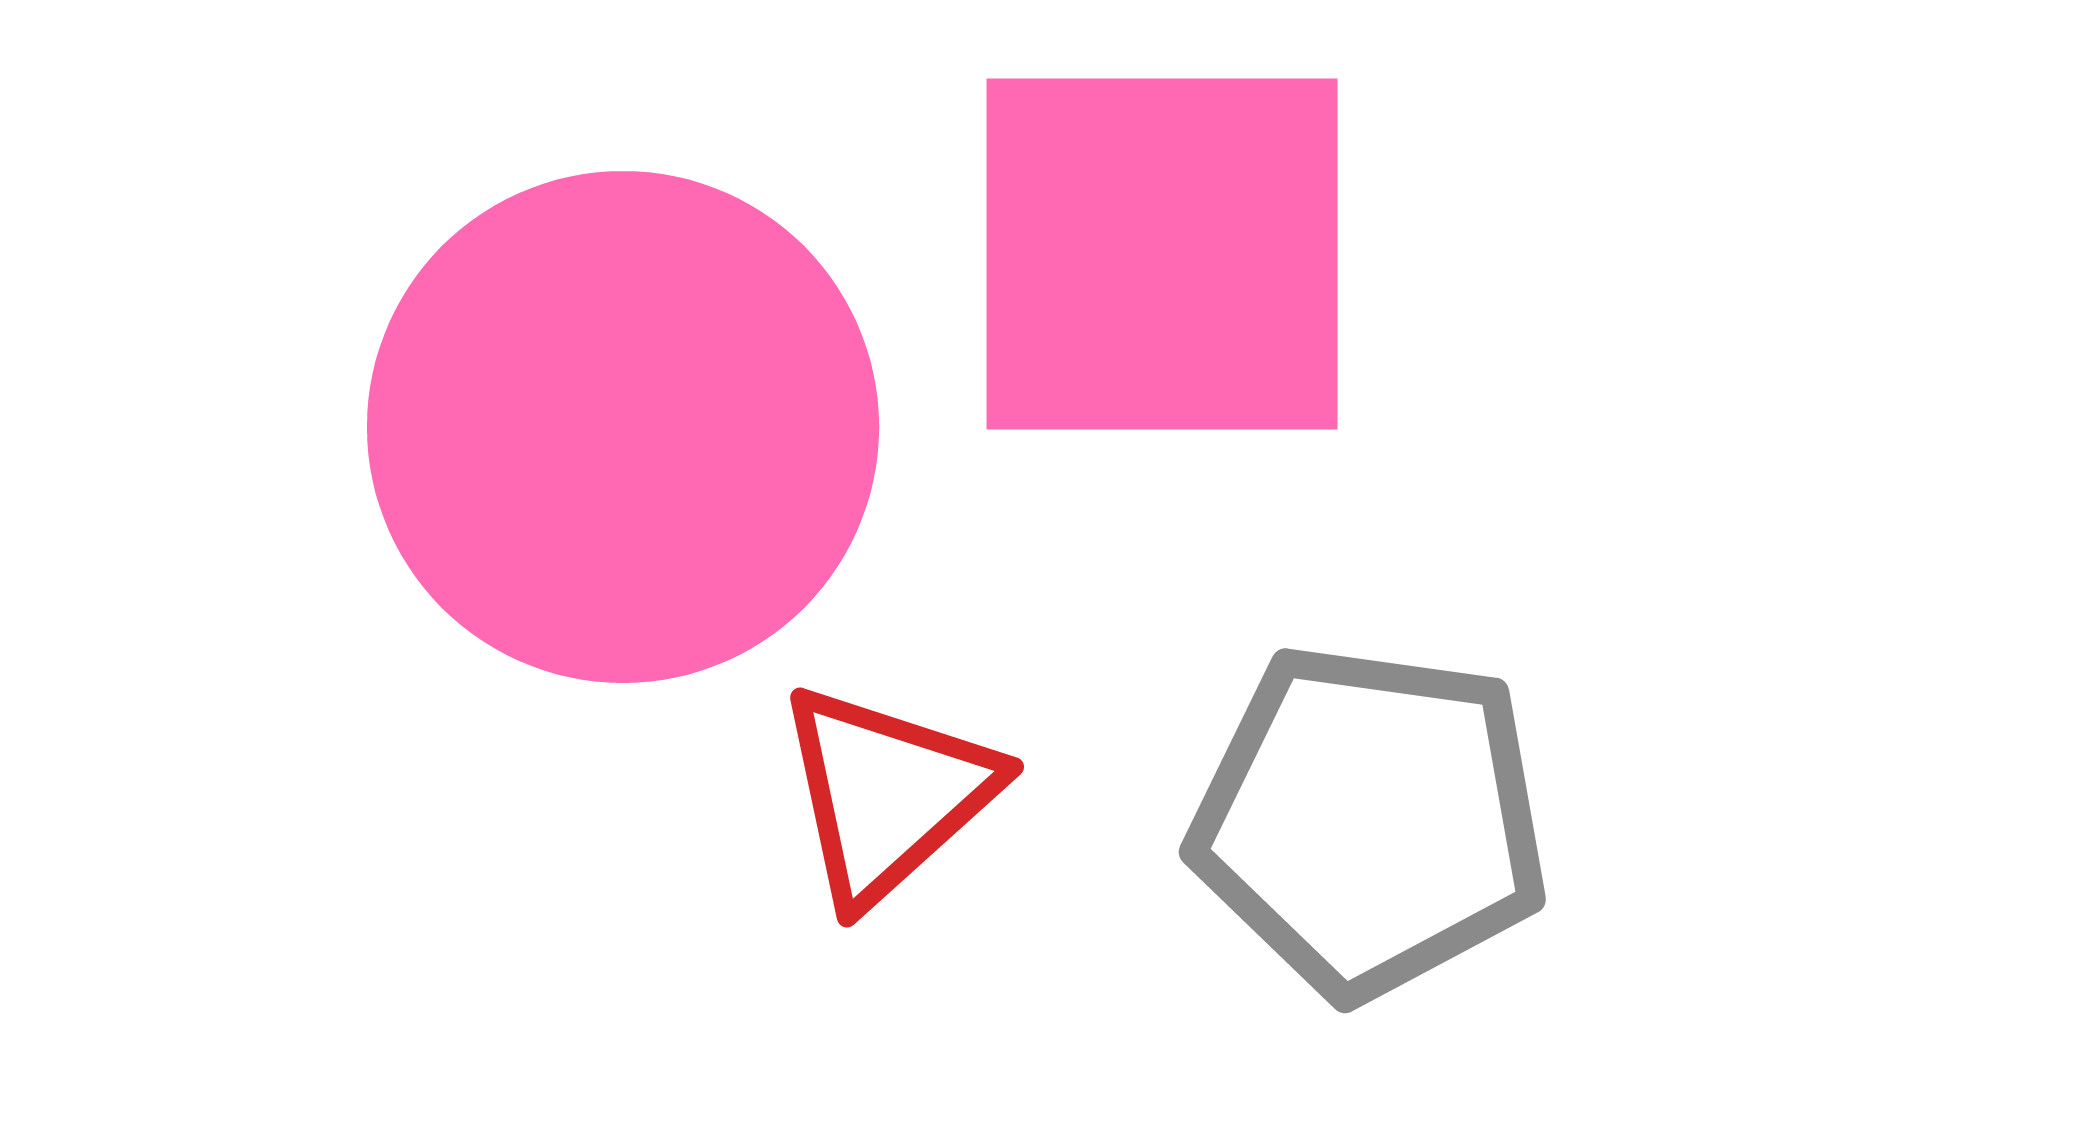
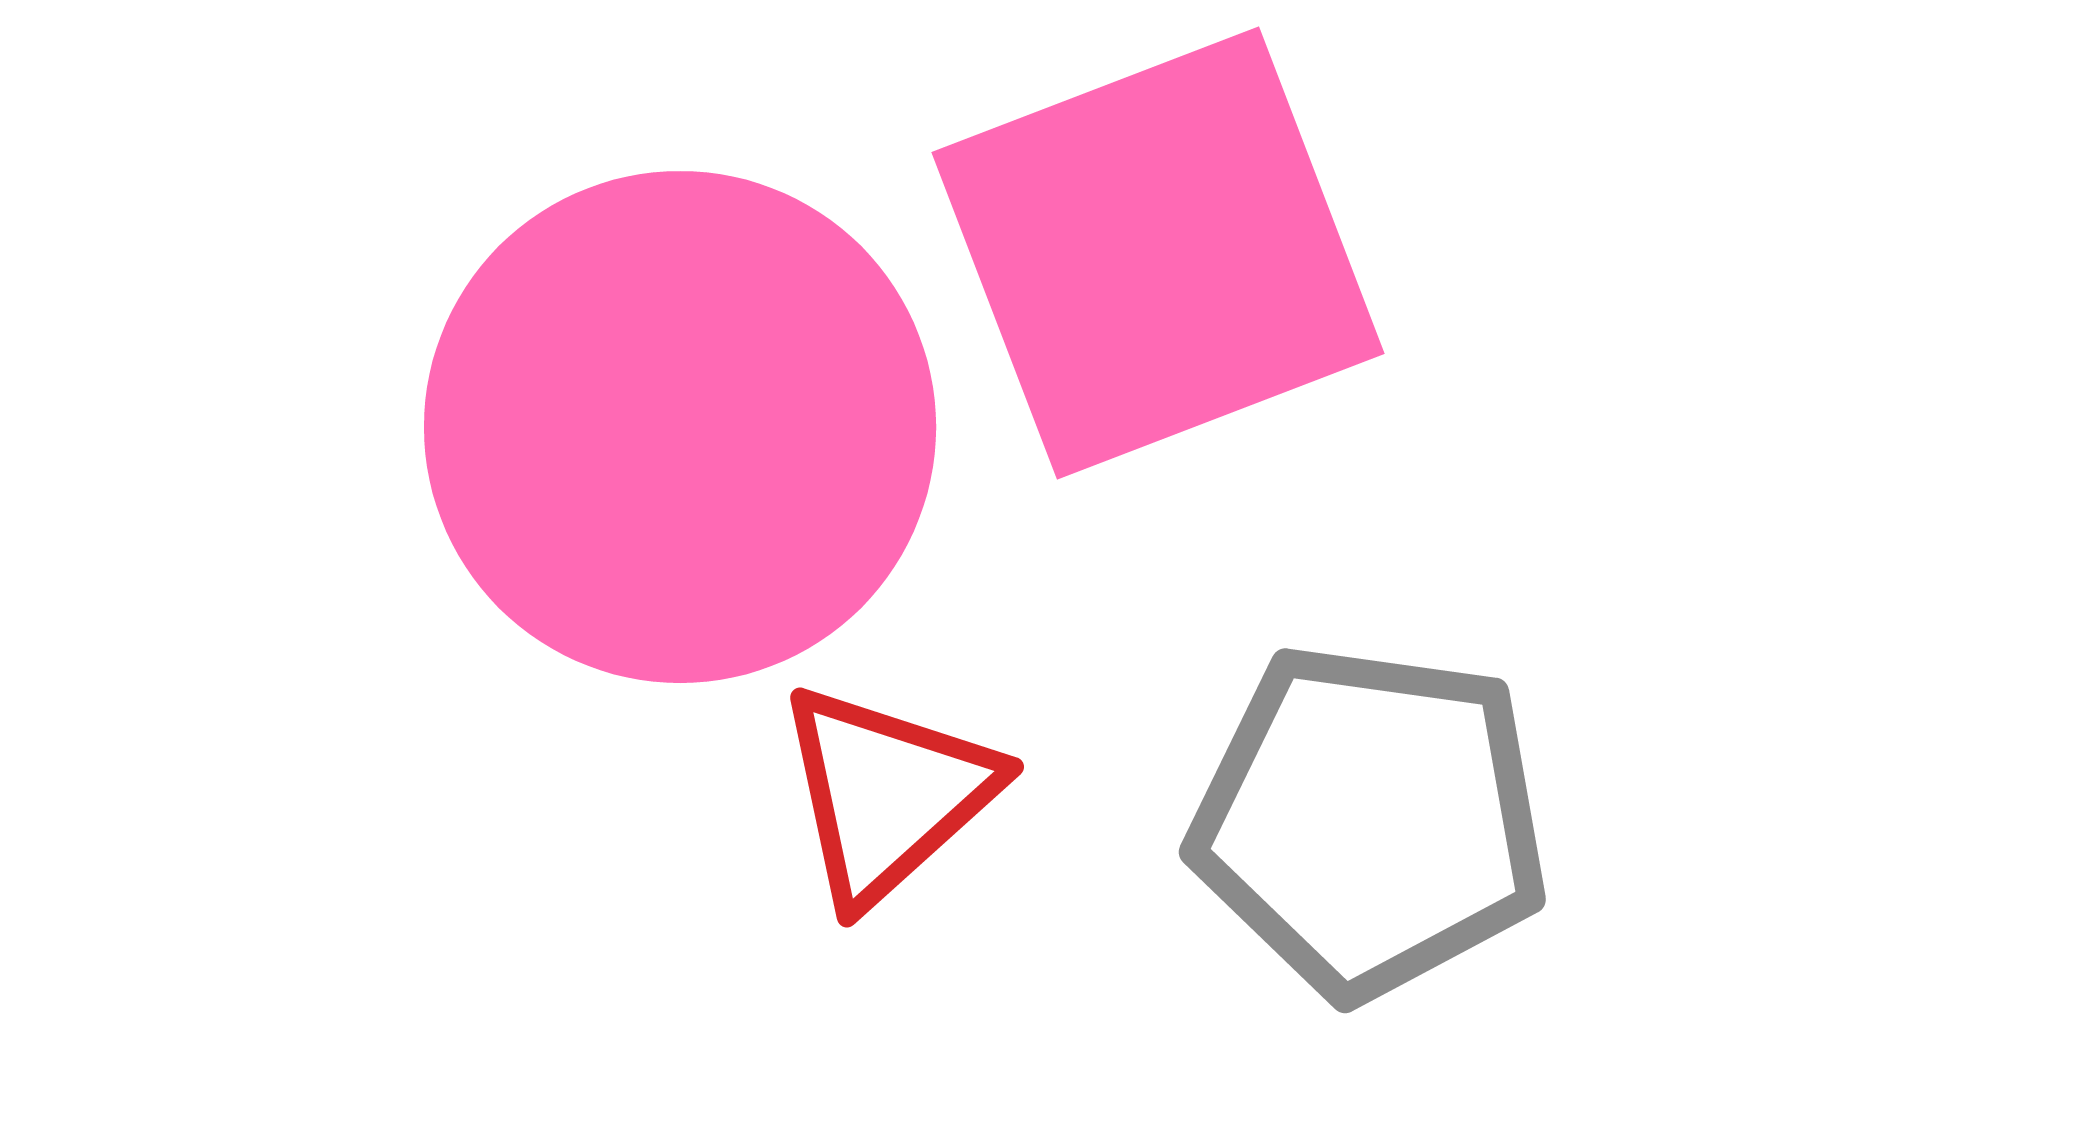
pink square: moved 4 px left, 1 px up; rotated 21 degrees counterclockwise
pink circle: moved 57 px right
